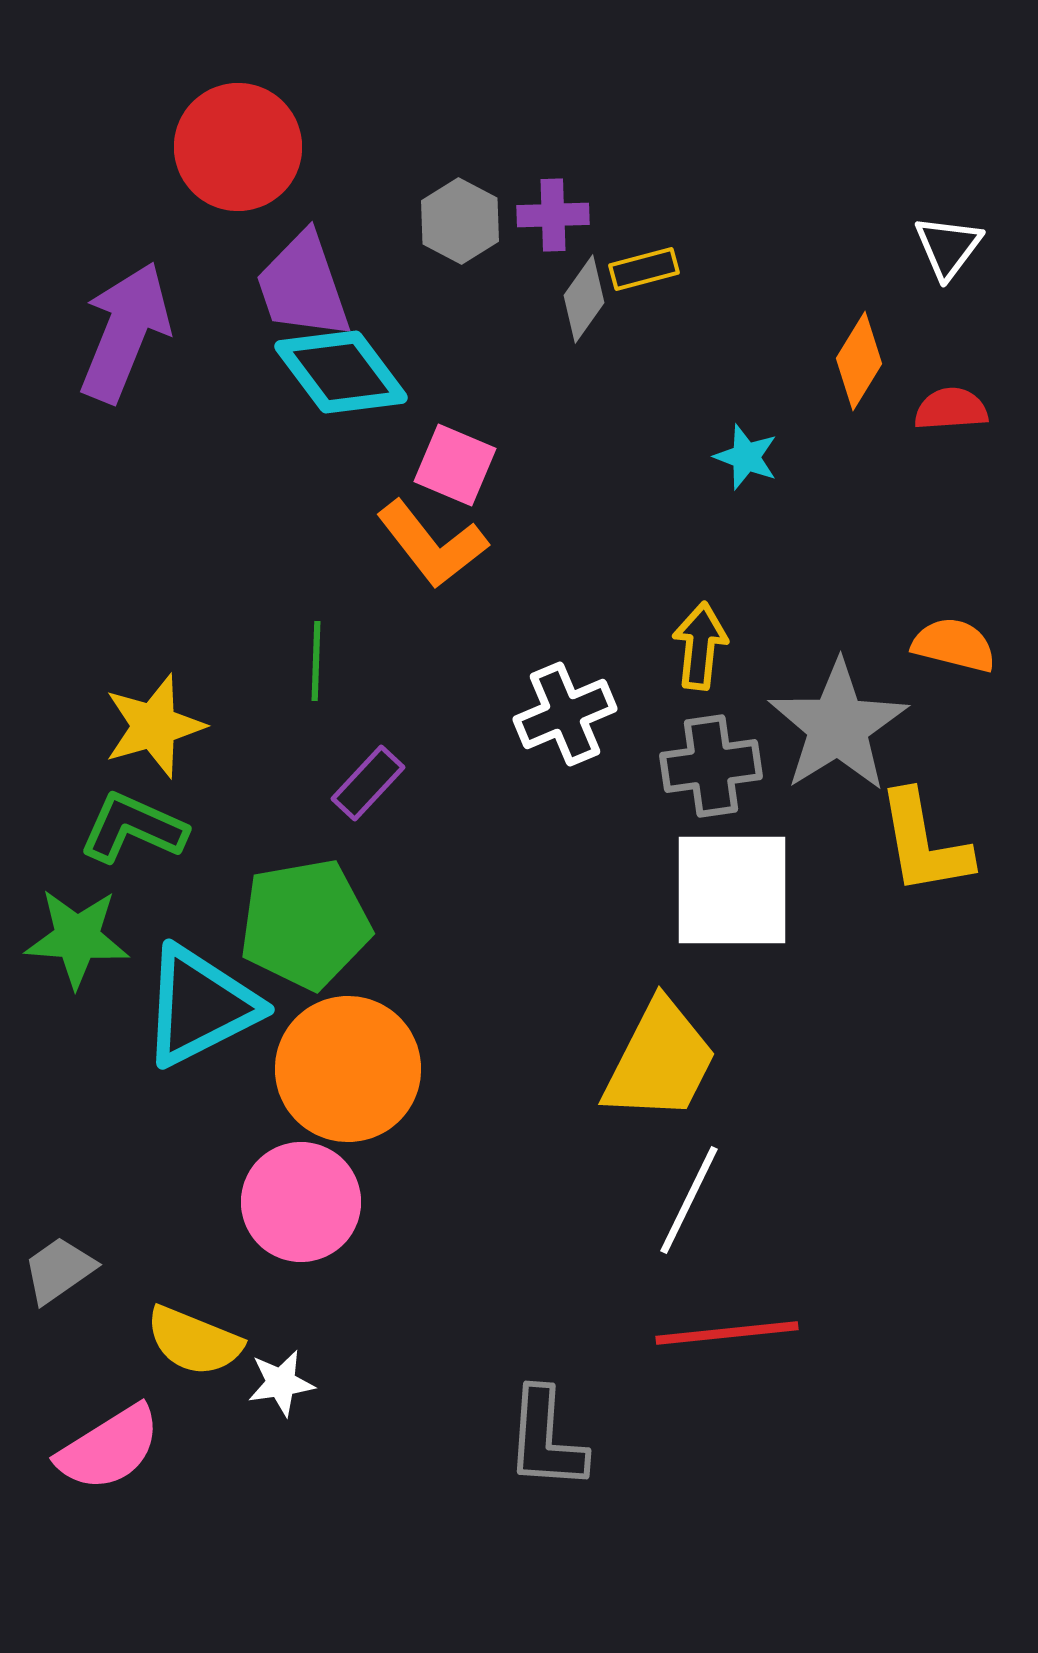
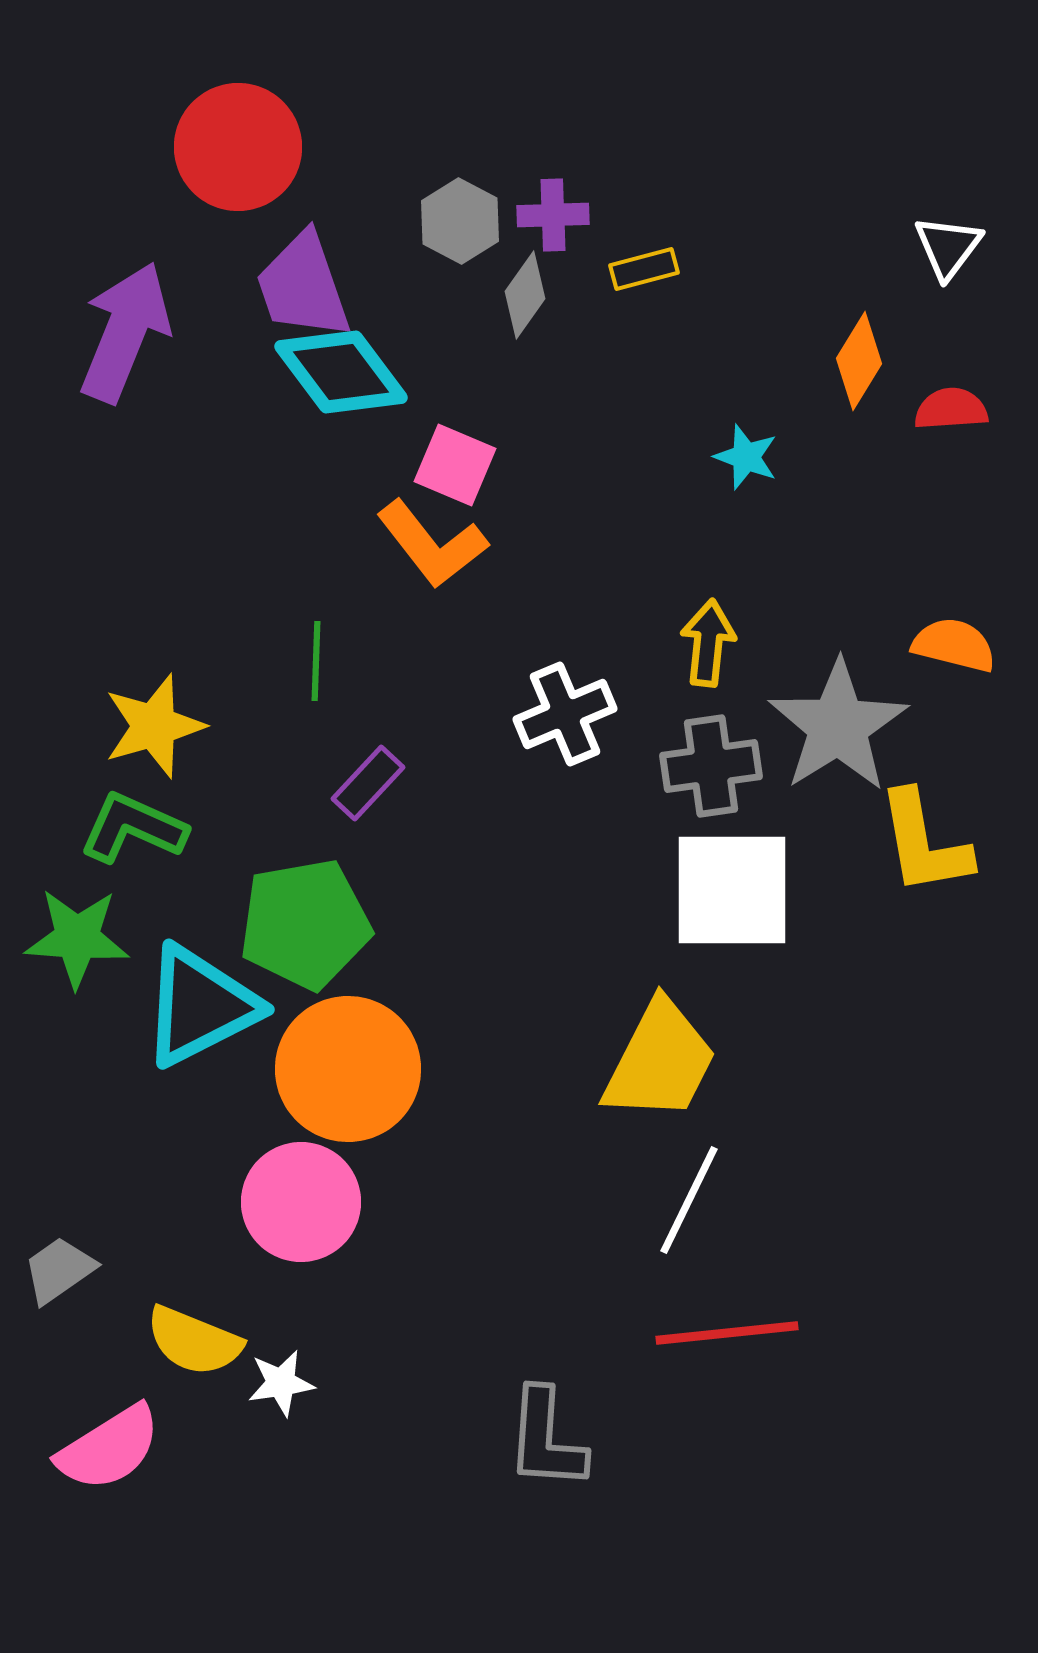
gray diamond: moved 59 px left, 4 px up
yellow arrow: moved 8 px right, 3 px up
